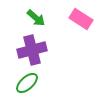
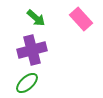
pink rectangle: rotated 15 degrees clockwise
